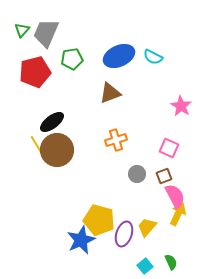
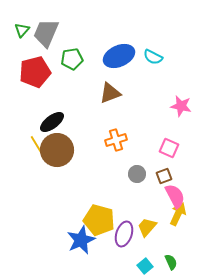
pink star: rotated 20 degrees counterclockwise
